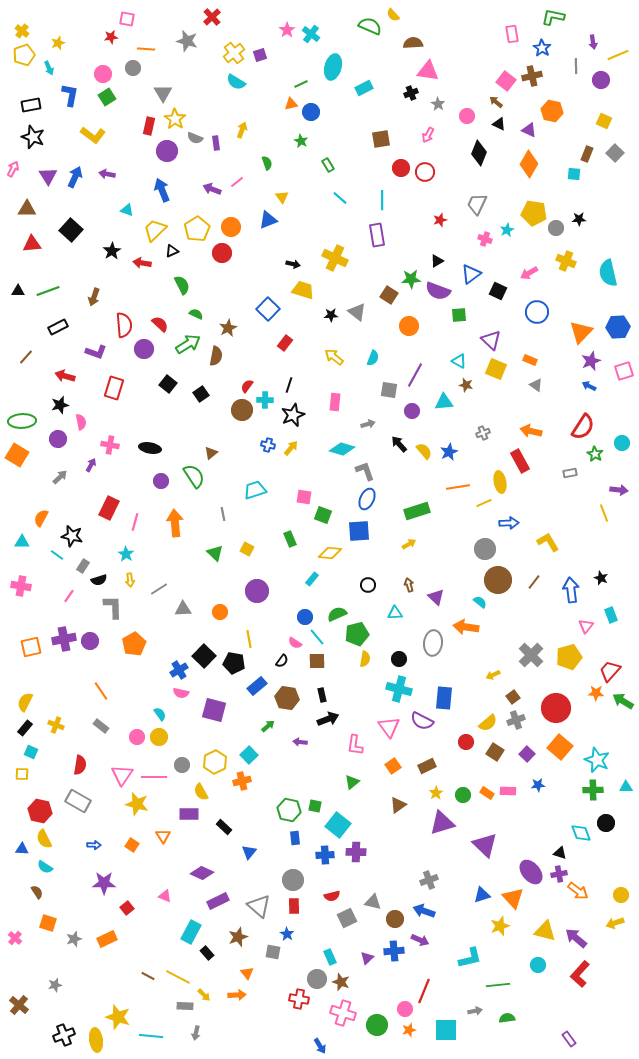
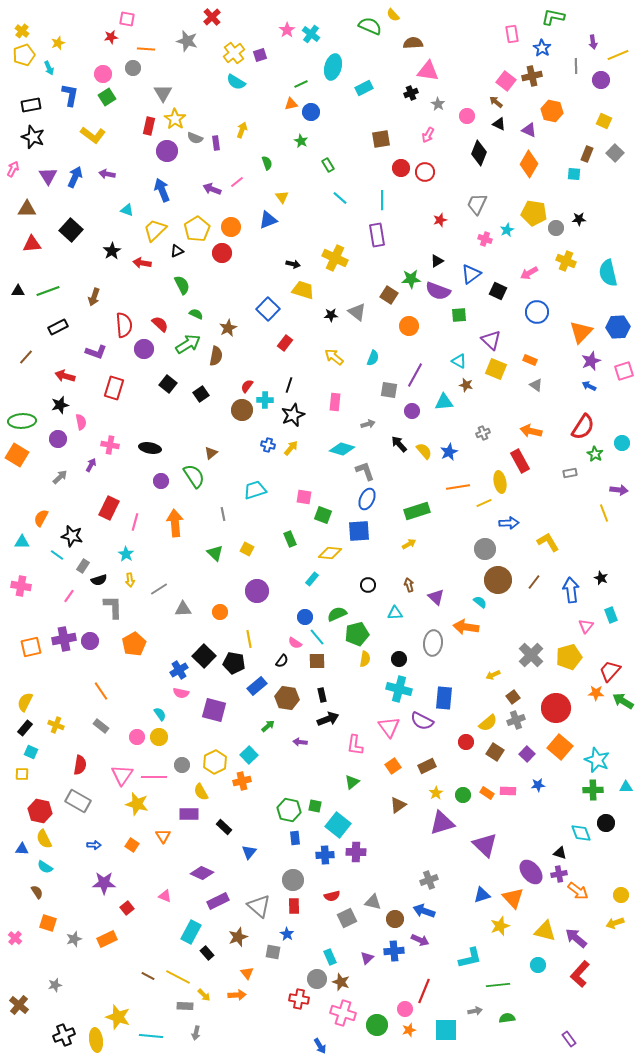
black triangle at (172, 251): moved 5 px right
